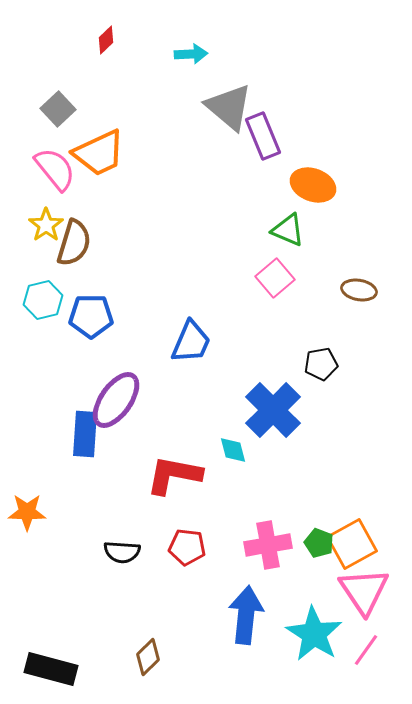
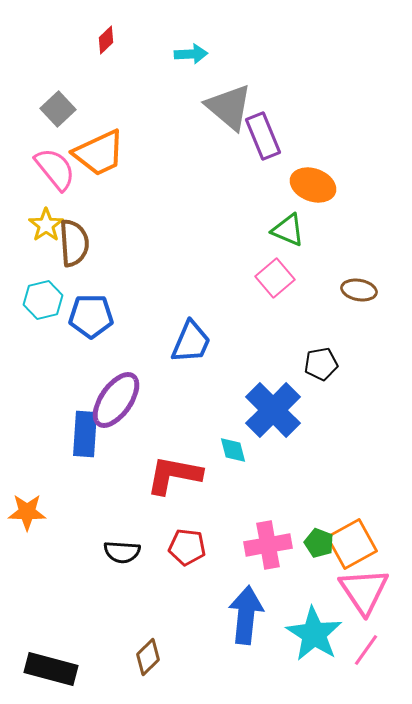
brown semicircle: rotated 21 degrees counterclockwise
